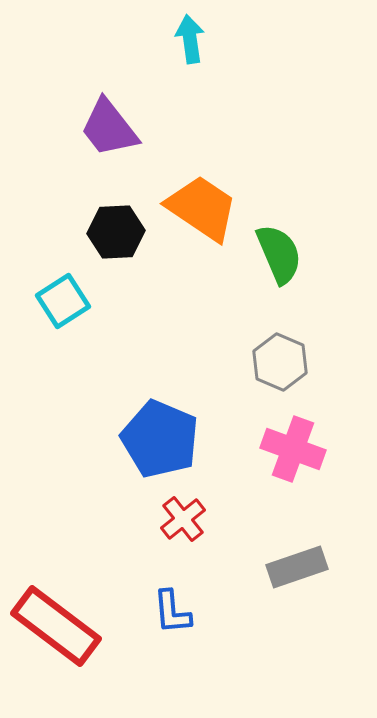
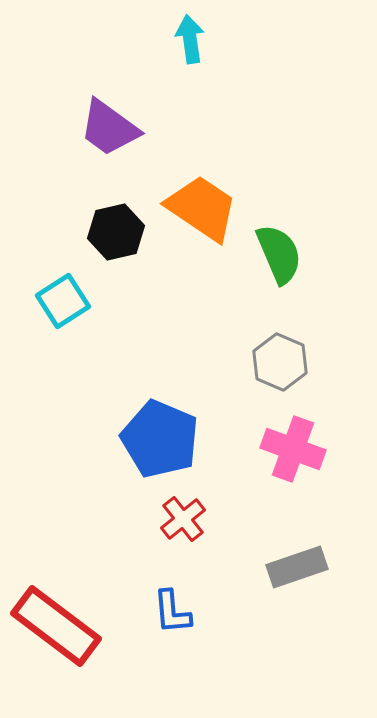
purple trapezoid: rotated 16 degrees counterclockwise
black hexagon: rotated 10 degrees counterclockwise
